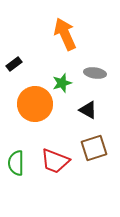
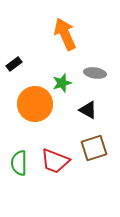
green semicircle: moved 3 px right
